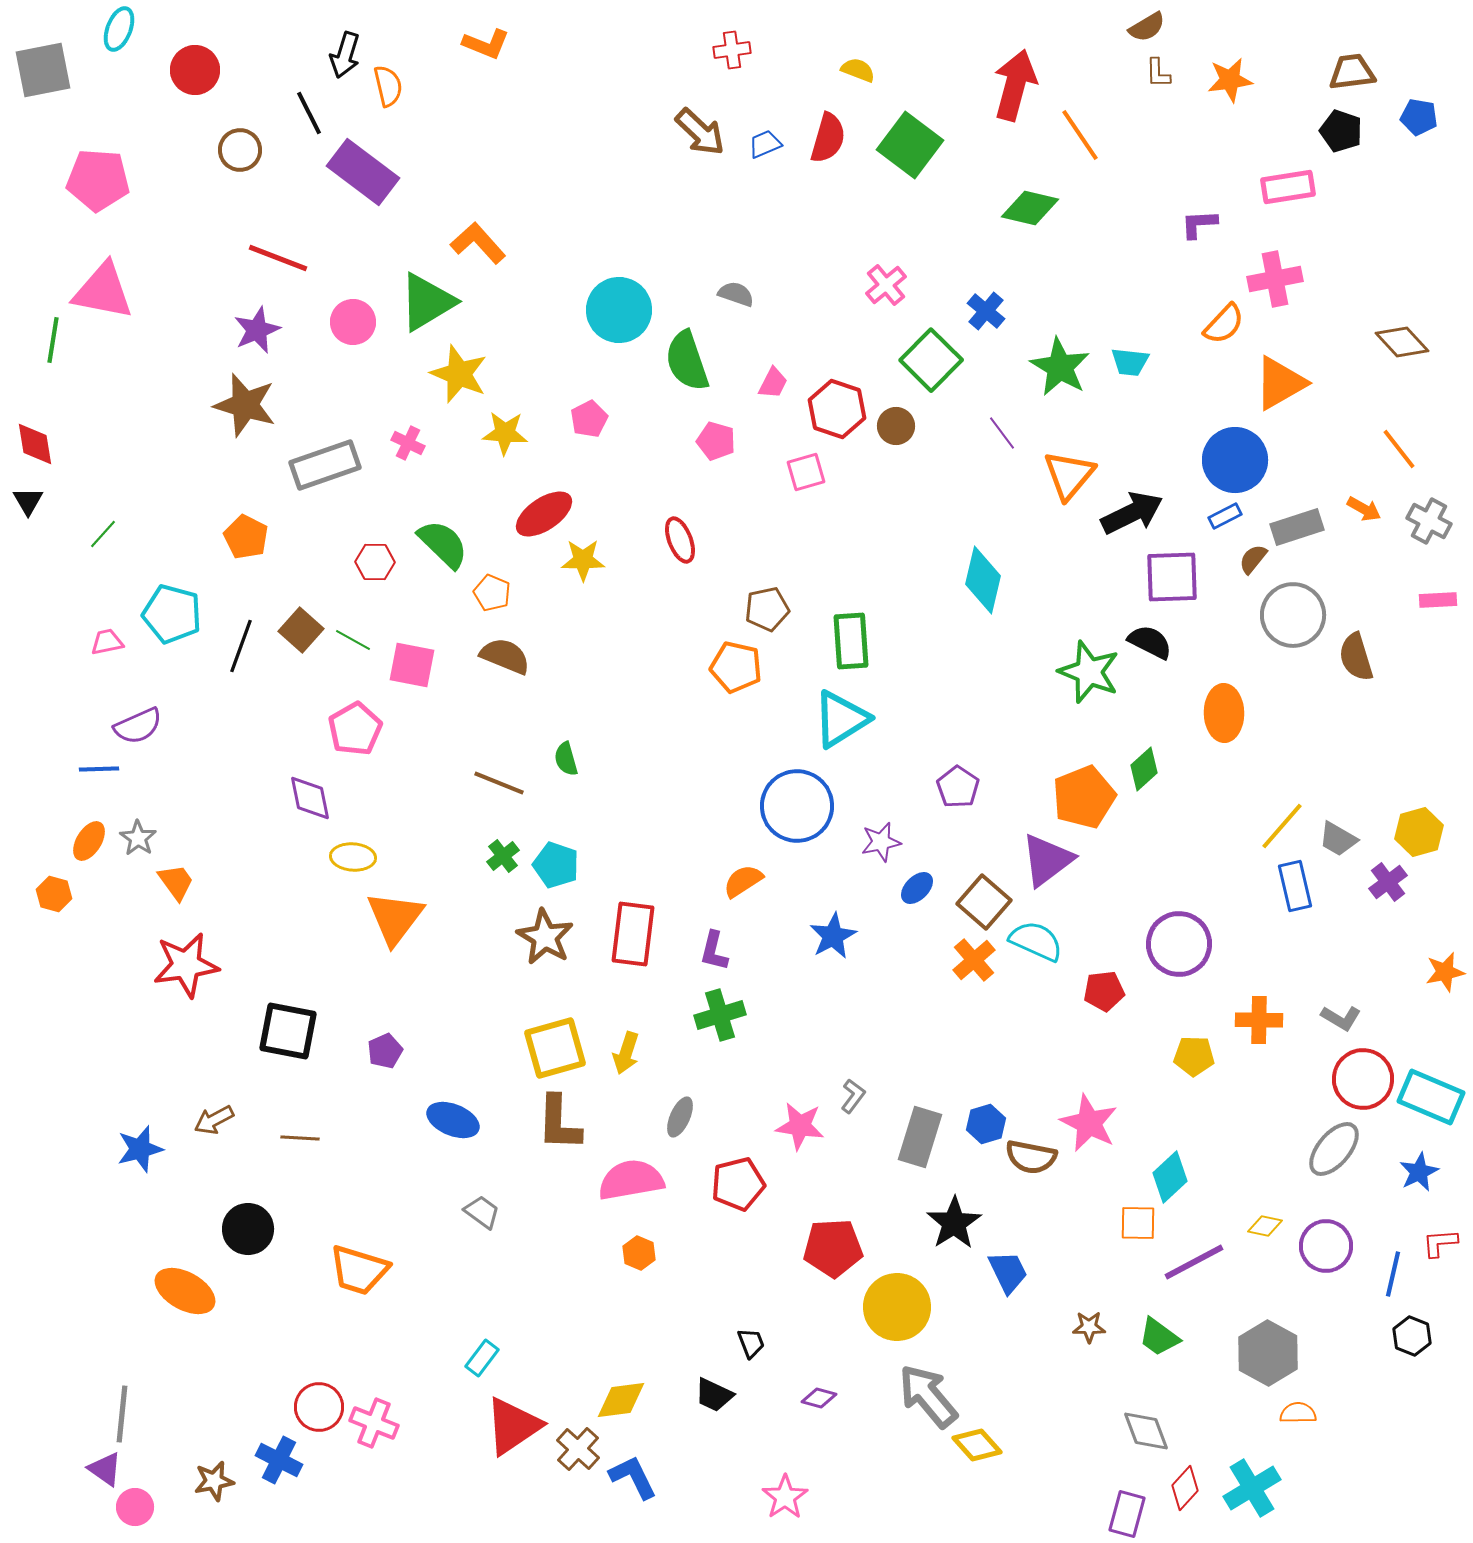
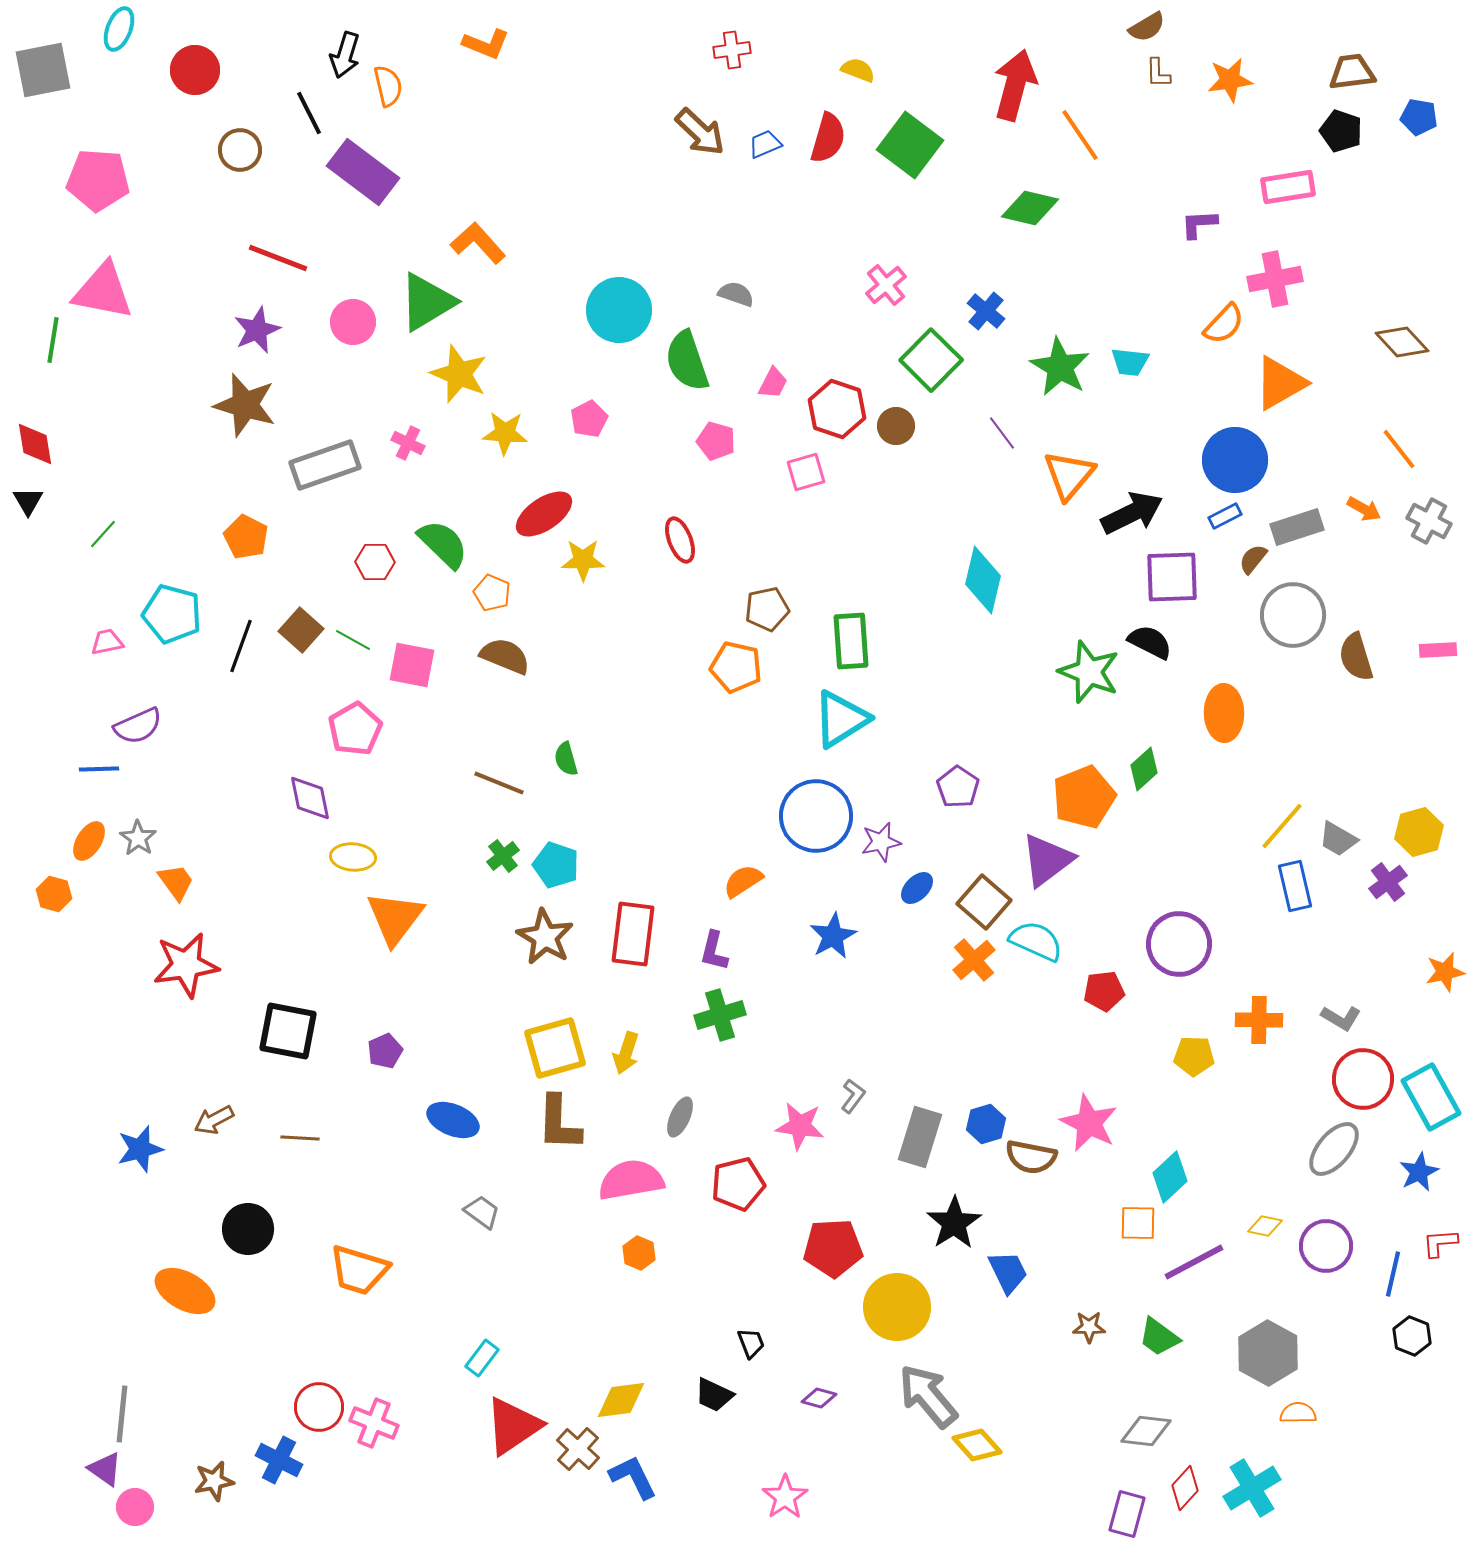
pink rectangle at (1438, 600): moved 50 px down
blue circle at (797, 806): moved 19 px right, 10 px down
cyan rectangle at (1431, 1097): rotated 38 degrees clockwise
gray diamond at (1146, 1431): rotated 63 degrees counterclockwise
